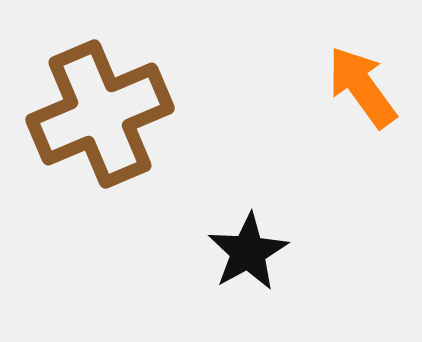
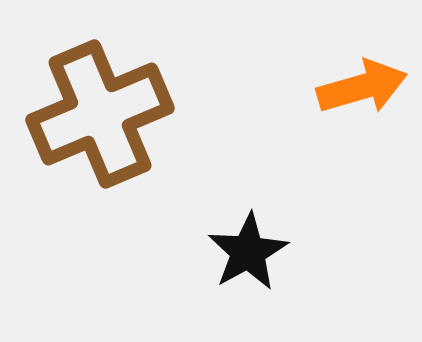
orange arrow: rotated 110 degrees clockwise
